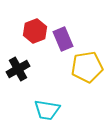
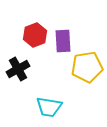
red hexagon: moved 4 px down
purple rectangle: moved 2 px down; rotated 20 degrees clockwise
cyan trapezoid: moved 2 px right, 3 px up
